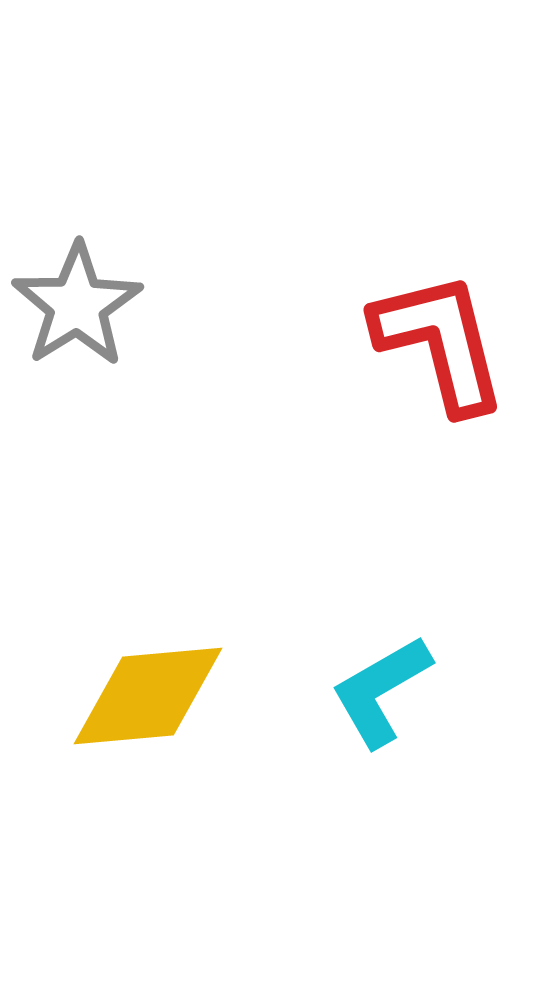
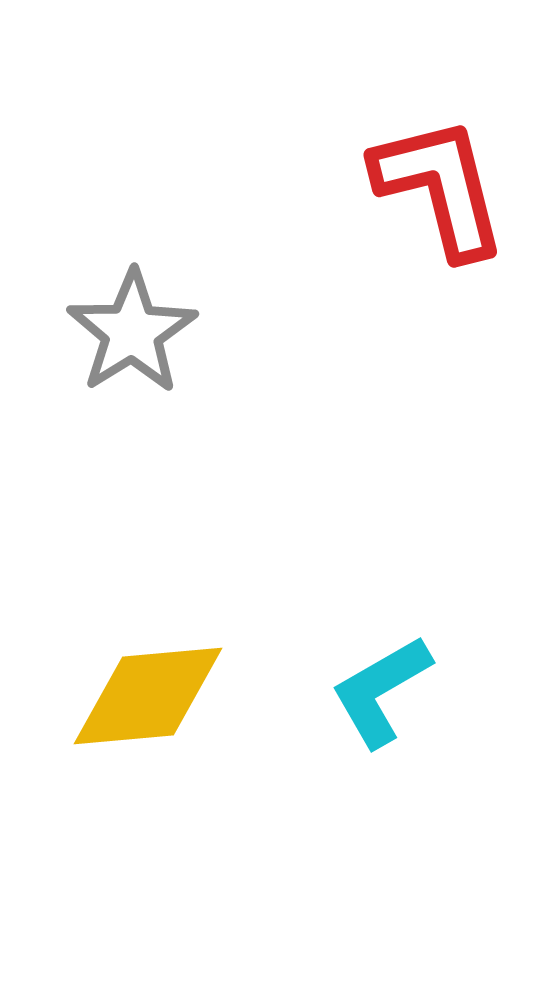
gray star: moved 55 px right, 27 px down
red L-shape: moved 155 px up
